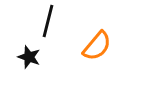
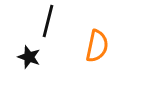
orange semicircle: rotated 28 degrees counterclockwise
